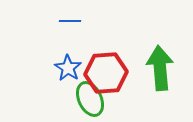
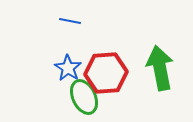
blue line: rotated 10 degrees clockwise
green arrow: rotated 6 degrees counterclockwise
green ellipse: moved 6 px left, 2 px up
